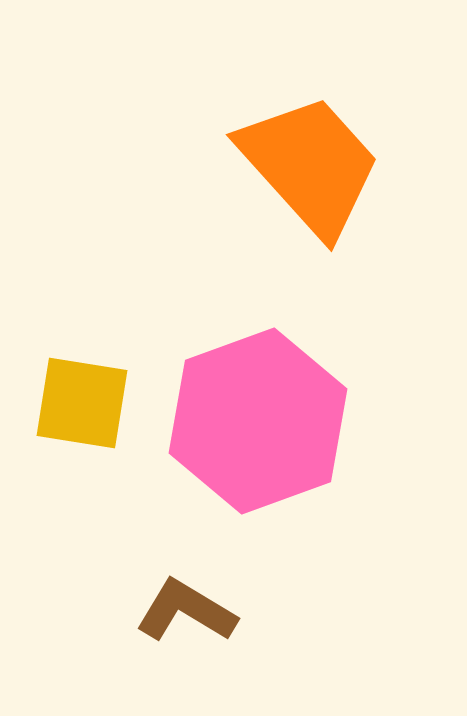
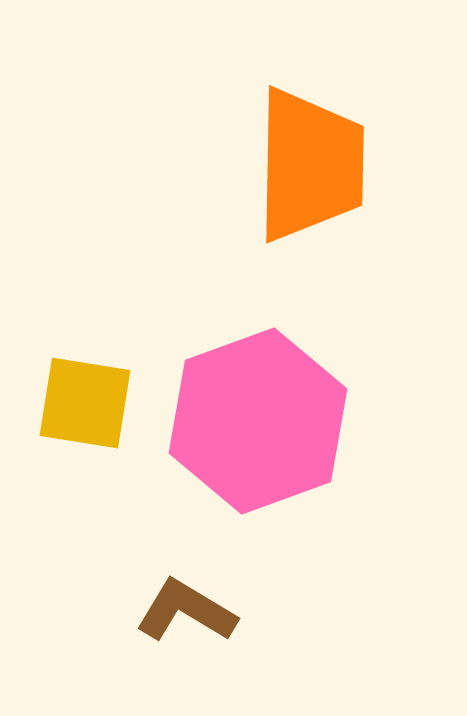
orange trapezoid: rotated 43 degrees clockwise
yellow square: moved 3 px right
